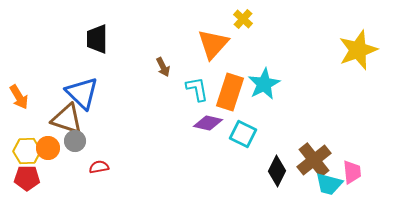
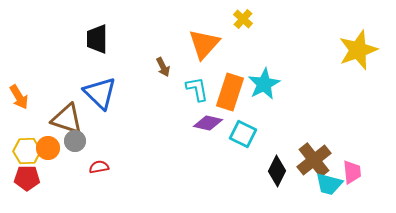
orange triangle: moved 9 px left
blue triangle: moved 18 px right
